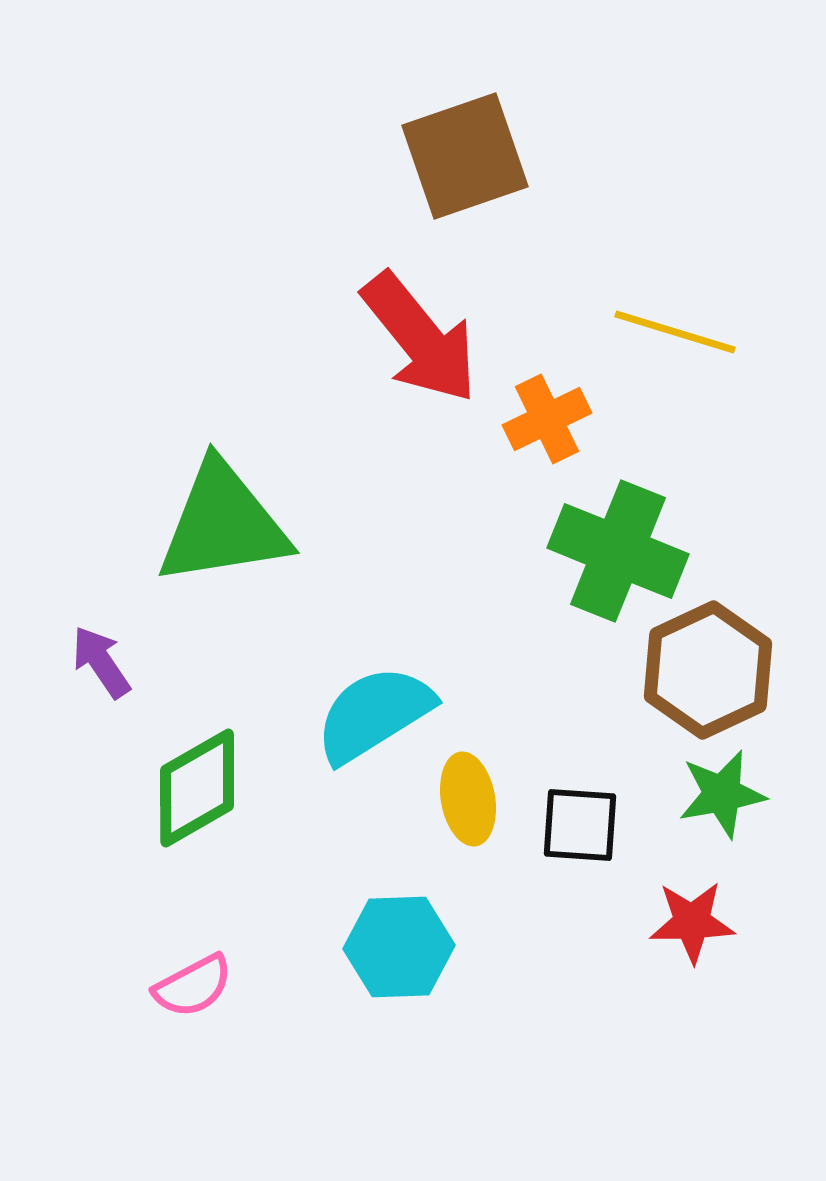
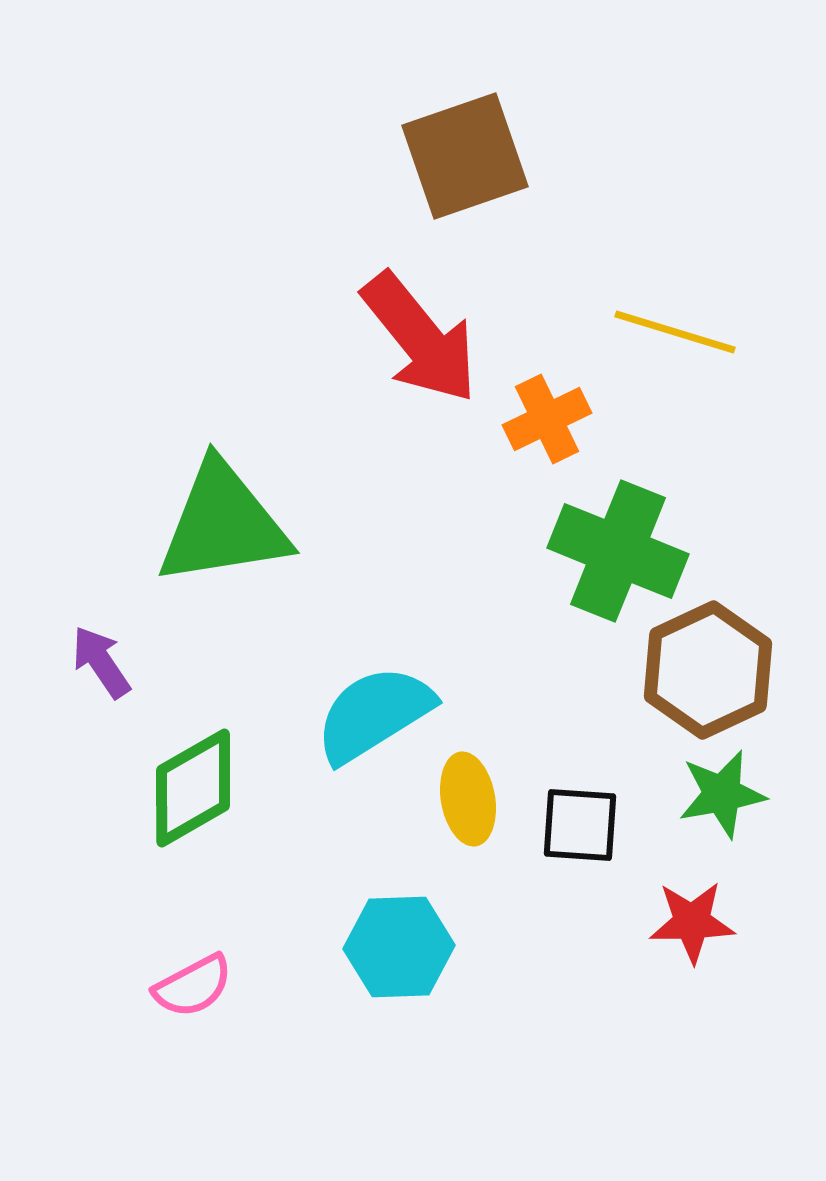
green diamond: moved 4 px left
